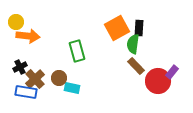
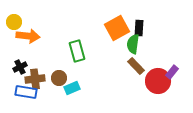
yellow circle: moved 2 px left
brown cross: rotated 36 degrees clockwise
cyan rectangle: rotated 35 degrees counterclockwise
